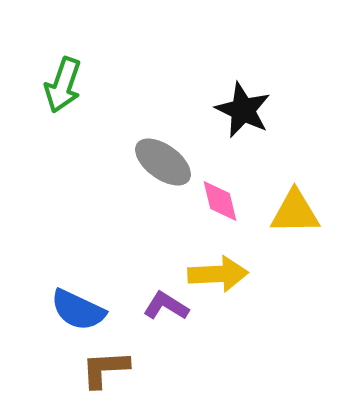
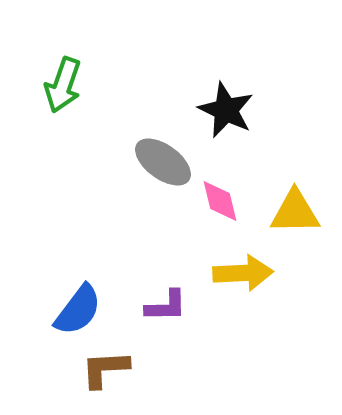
black star: moved 17 px left
yellow arrow: moved 25 px right, 1 px up
purple L-shape: rotated 147 degrees clockwise
blue semicircle: rotated 78 degrees counterclockwise
